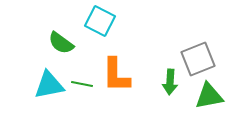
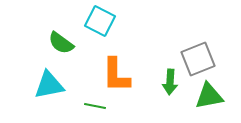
green line: moved 13 px right, 22 px down
